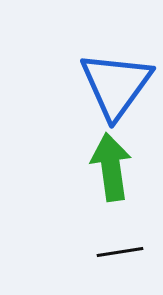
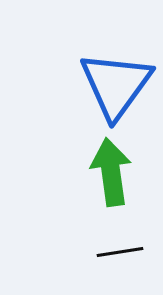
green arrow: moved 5 px down
